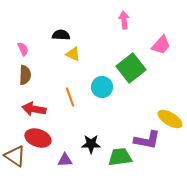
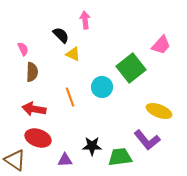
pink arrow: moved 39 px left
black semicircle: rotated 42 degrees clockwise
brown semicircle: moved 7 px right, 3 px up
yellow ellipse: moved 11 px left, 8 px up; rotated 10 degrees counterclockwise
purple L-shape: rotated 40 degrees clockwise
black star: moved 1 px right, 2 px down
brown triangle: moved 4 px down
